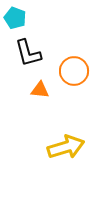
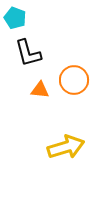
orange circle: moved 9 px down
